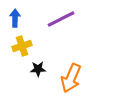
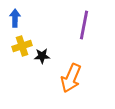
purple line: moved 23 px right, 6 px down; rotated 52 degrees counterclockwise
black star: moved 4 px right, 13 px up
